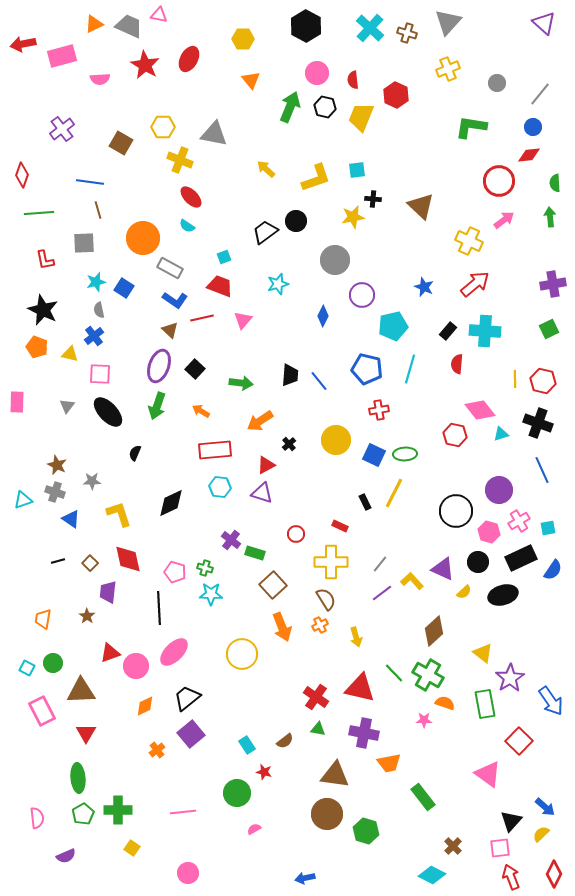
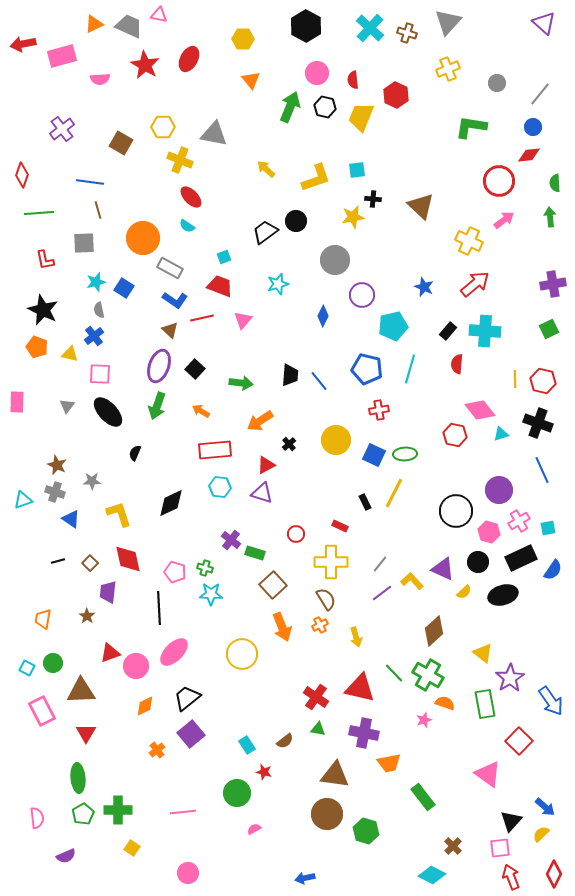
pink star at (424, 720): rotated 21 degrees counterclockwise
